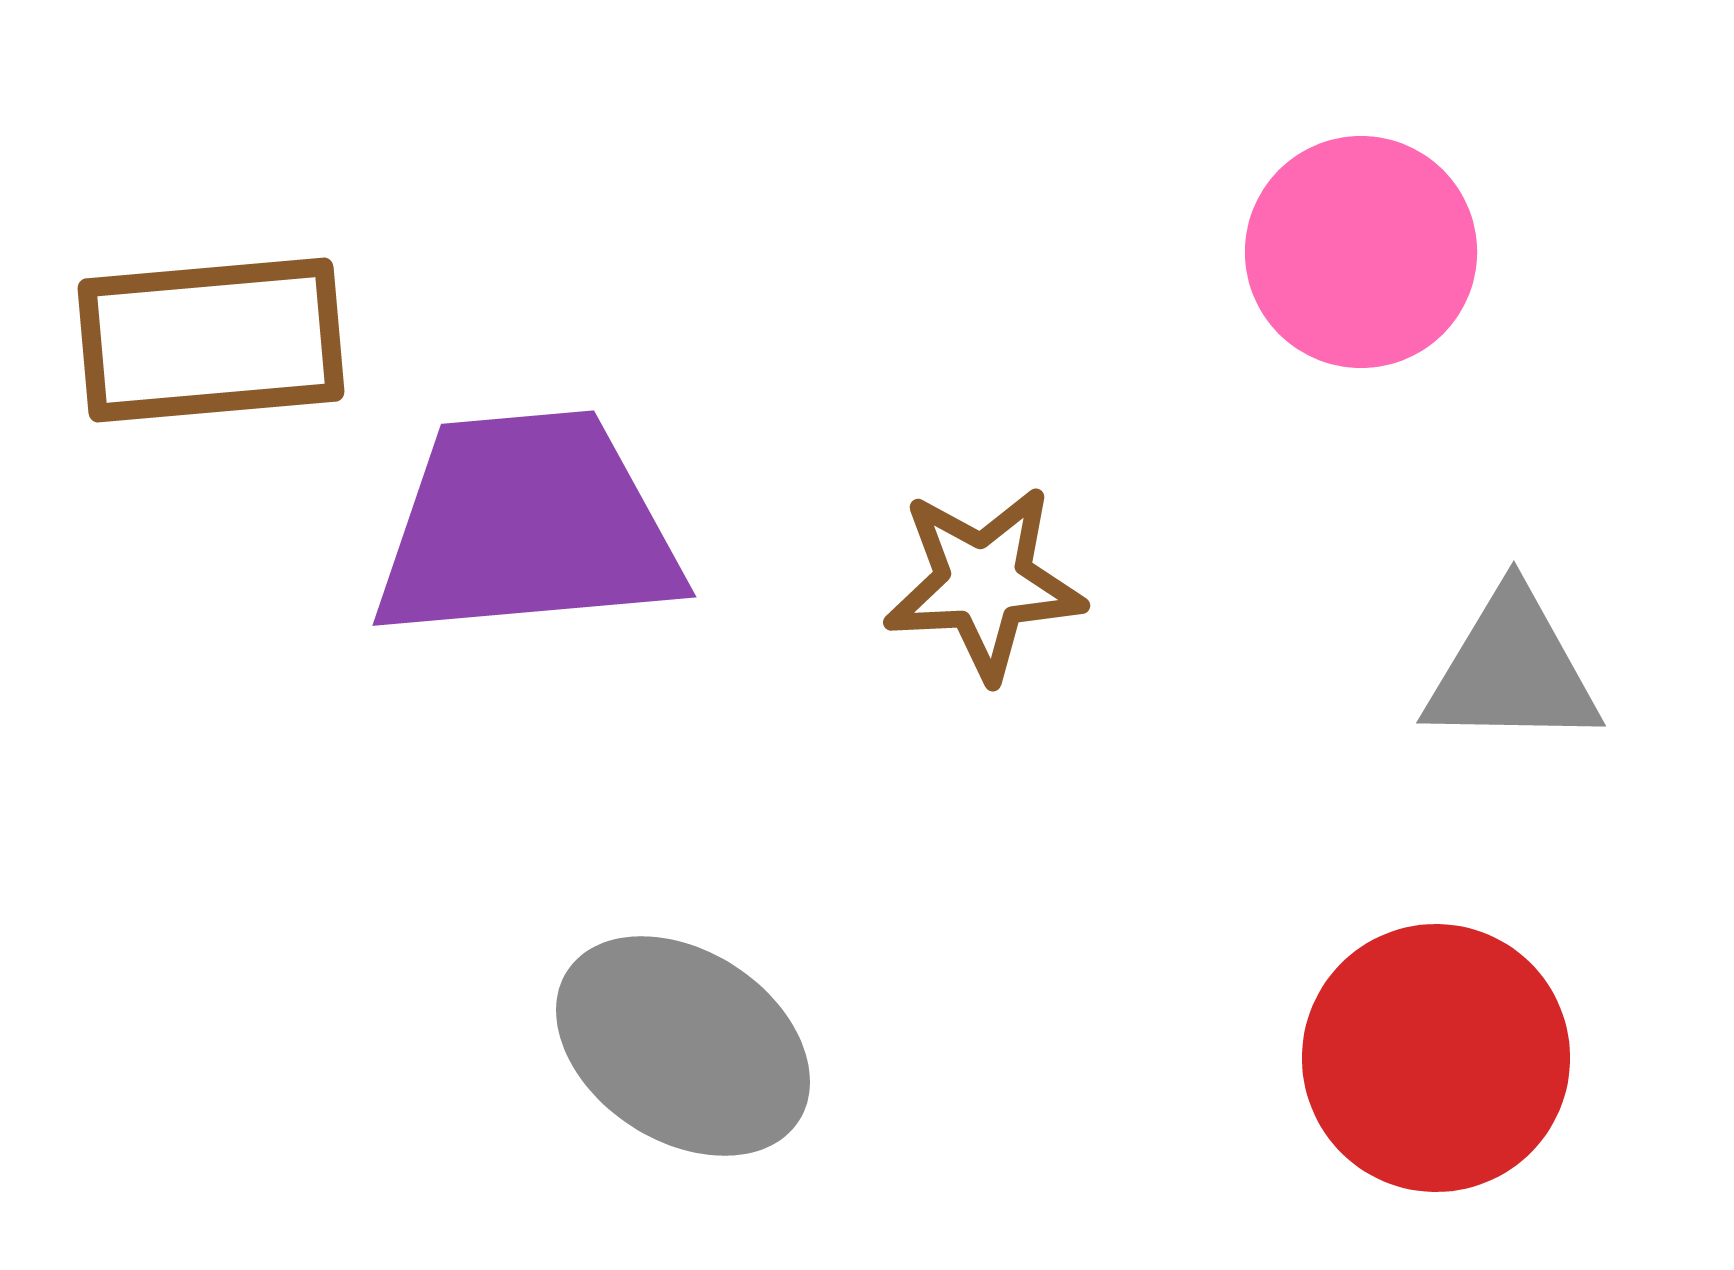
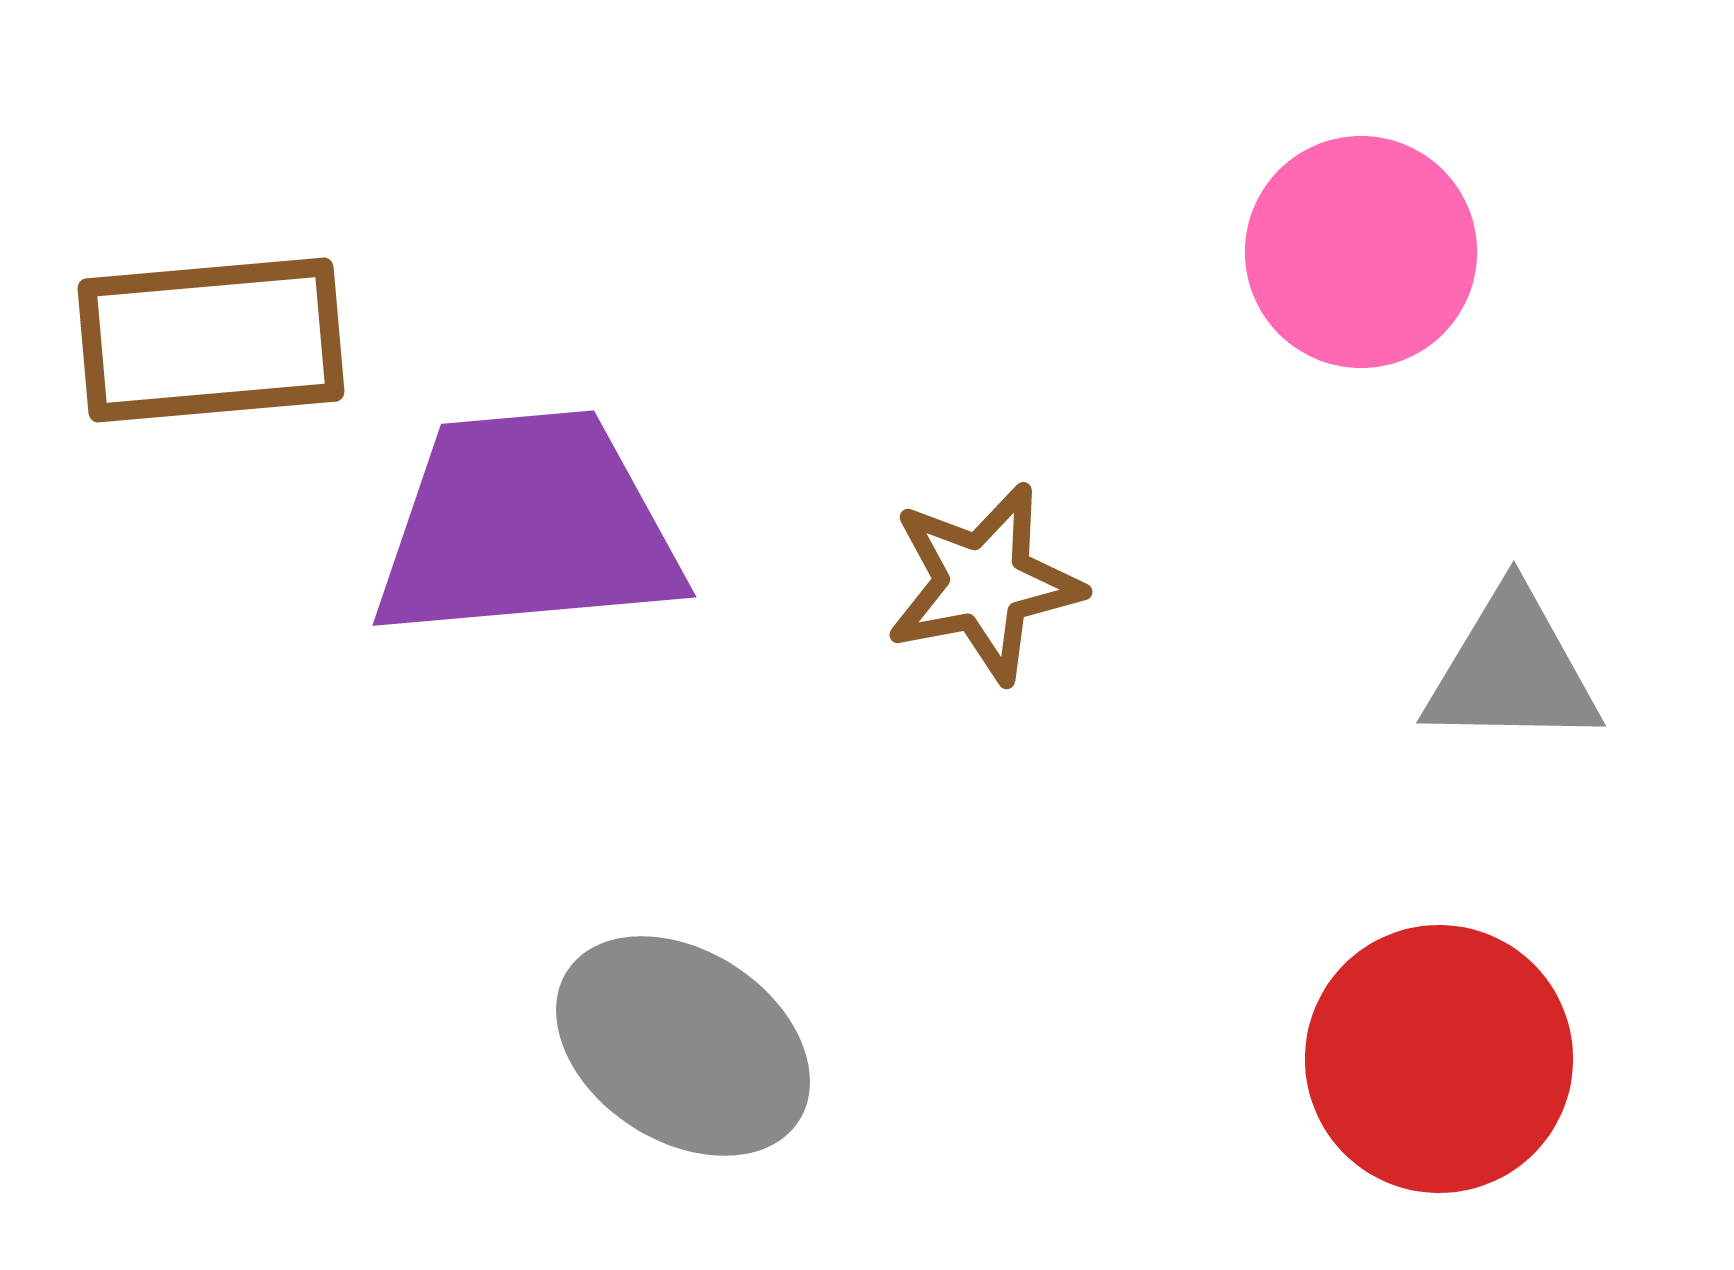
brown star: rotated 8 degrees counterclockwise
red circle: moved 3 px right, 1 px down
